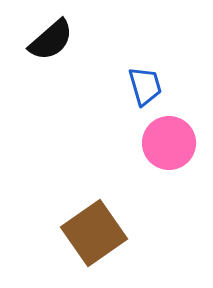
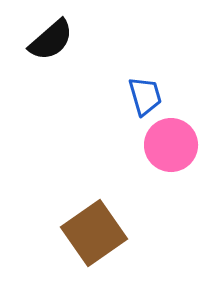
blue trapezoid: moved 10 px down
pink circle: moved 2 px right, 2 px down
